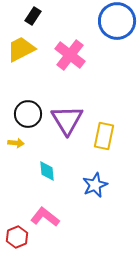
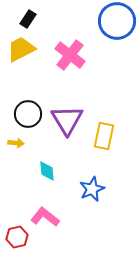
black rectangle: moved 5 px left, 3 px down
blue star: moved 3 px left, 4 px down
red hexagon: rotated 10 degrees clockwise
